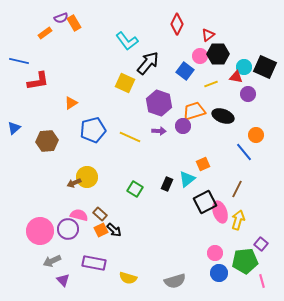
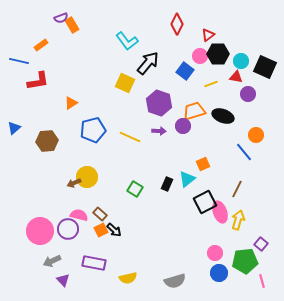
orange rectangle at (74, 23): moved 2 px left, 2 px down
orange rectangle at (45, 33): moved 4 px left, 12 px down
cyan circle at (244, 67): moved 3 px left, 6 px up
yellow semicircle at (128, 278): rotated 30 degrees counterclockwise
